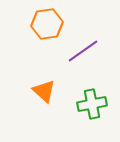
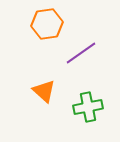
purple line: moved 2 px left, 2 px down
green cross: moved 4 px left, 3 px down
